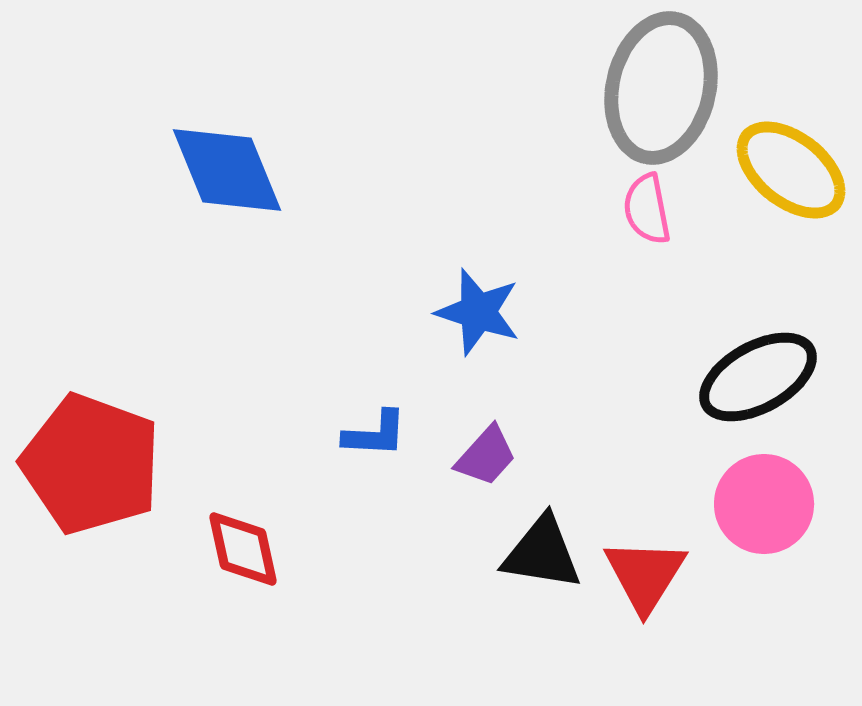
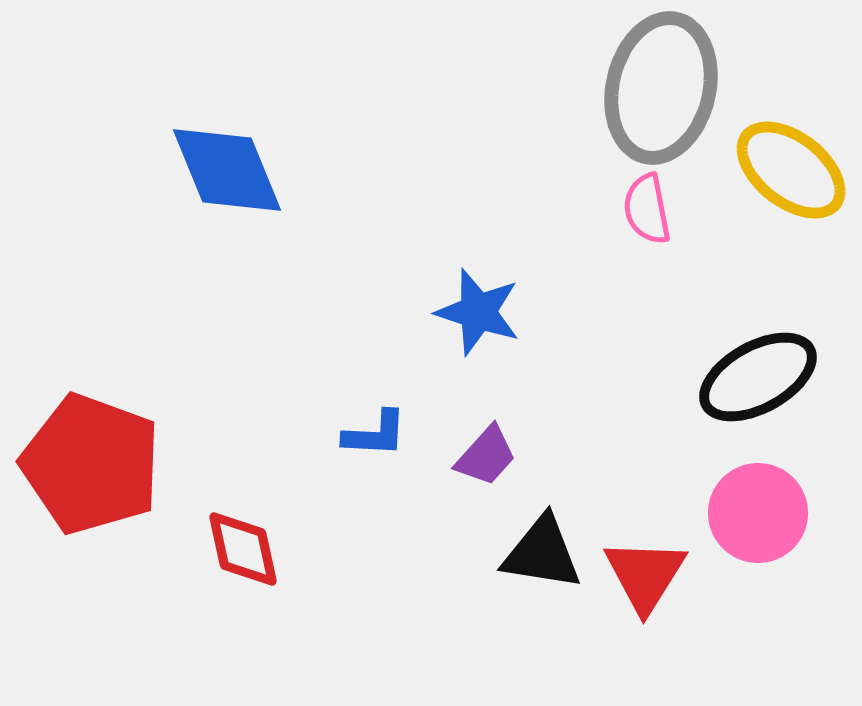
pink circle: moved 6 px left, 9 px down
